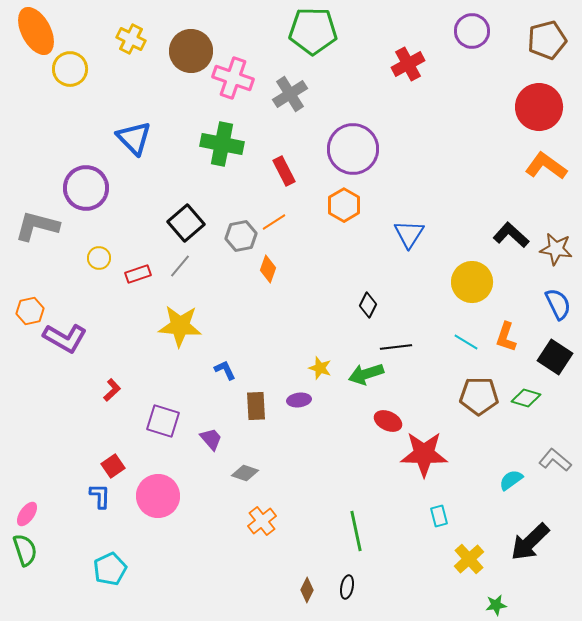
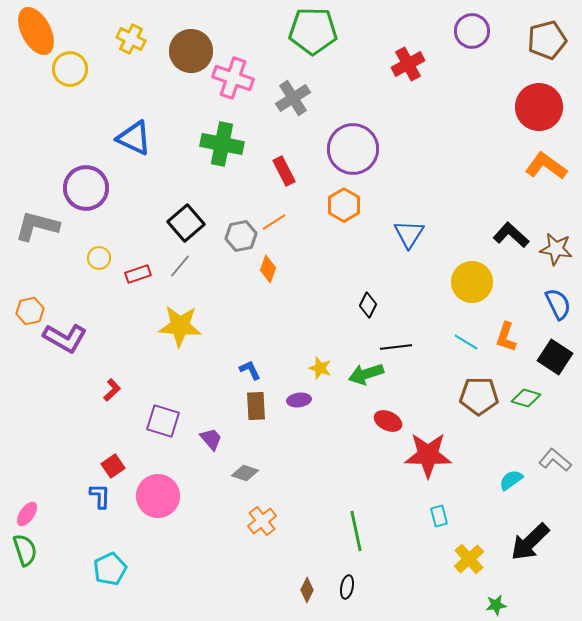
gray cross at (290, 94): moved 3 px right, 4 px down
blue triangle at (134, 138): rotated 21 degrees counterclockwise
blue L-shape at (225, 370): moved 25 px right
red star at (424, 454): moved 4 px right, 1 px down
